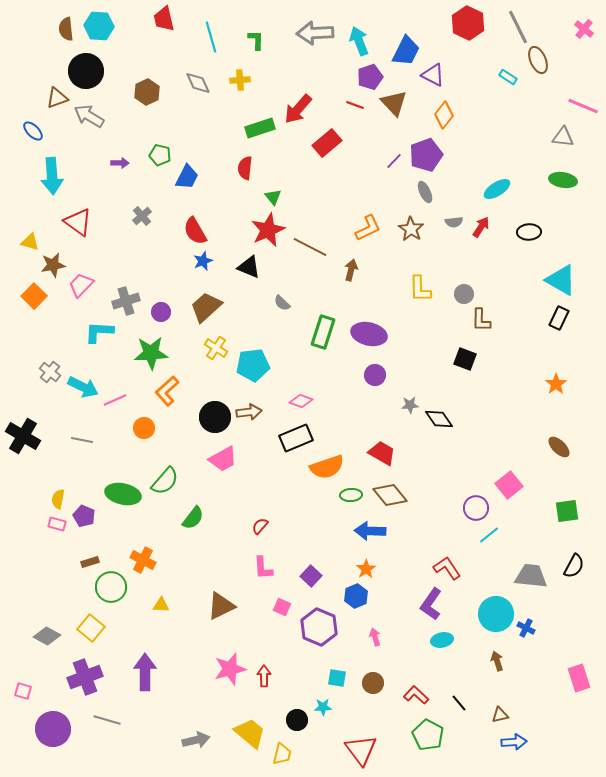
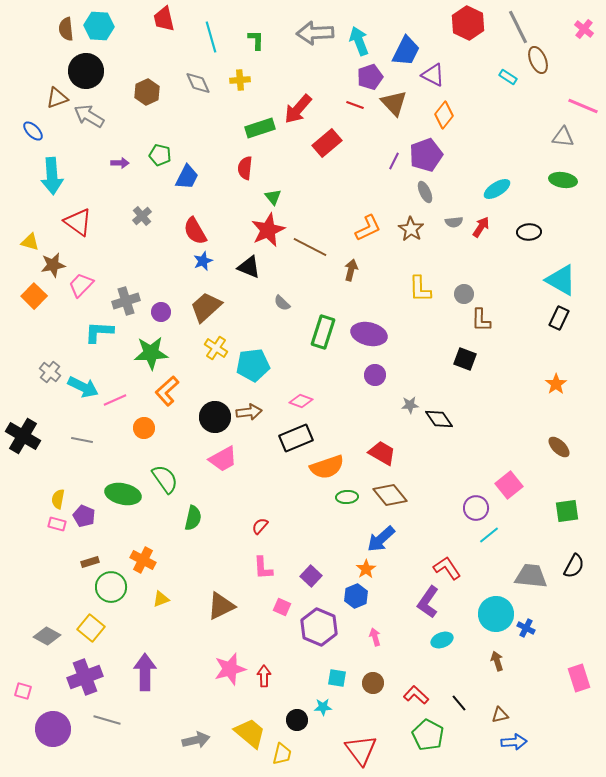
purple line at (394, 161): rotated 18 degrees counterclockwise
green semicircle at (165, 481): moved 2 px up; rotated 76 degrees counterclockwise
green ellipse at (351, 495): moved 4 px left, 2 px down
green semicircle at (193, 518): rotated 25 degrees counterclockwise
blue arrow at (370, 531): moved 11 px right, 8 px down; rotated 44 degrees counterclockwise
purple L-shape at (431, 604): moved 3 px left, 2 px up
yellow triangle at (161, 605): moved 6 px up; rotated 24 degrees counterclockwise
cyan ellipse at (442, 640): rotated 10 degrees counterclockwise
